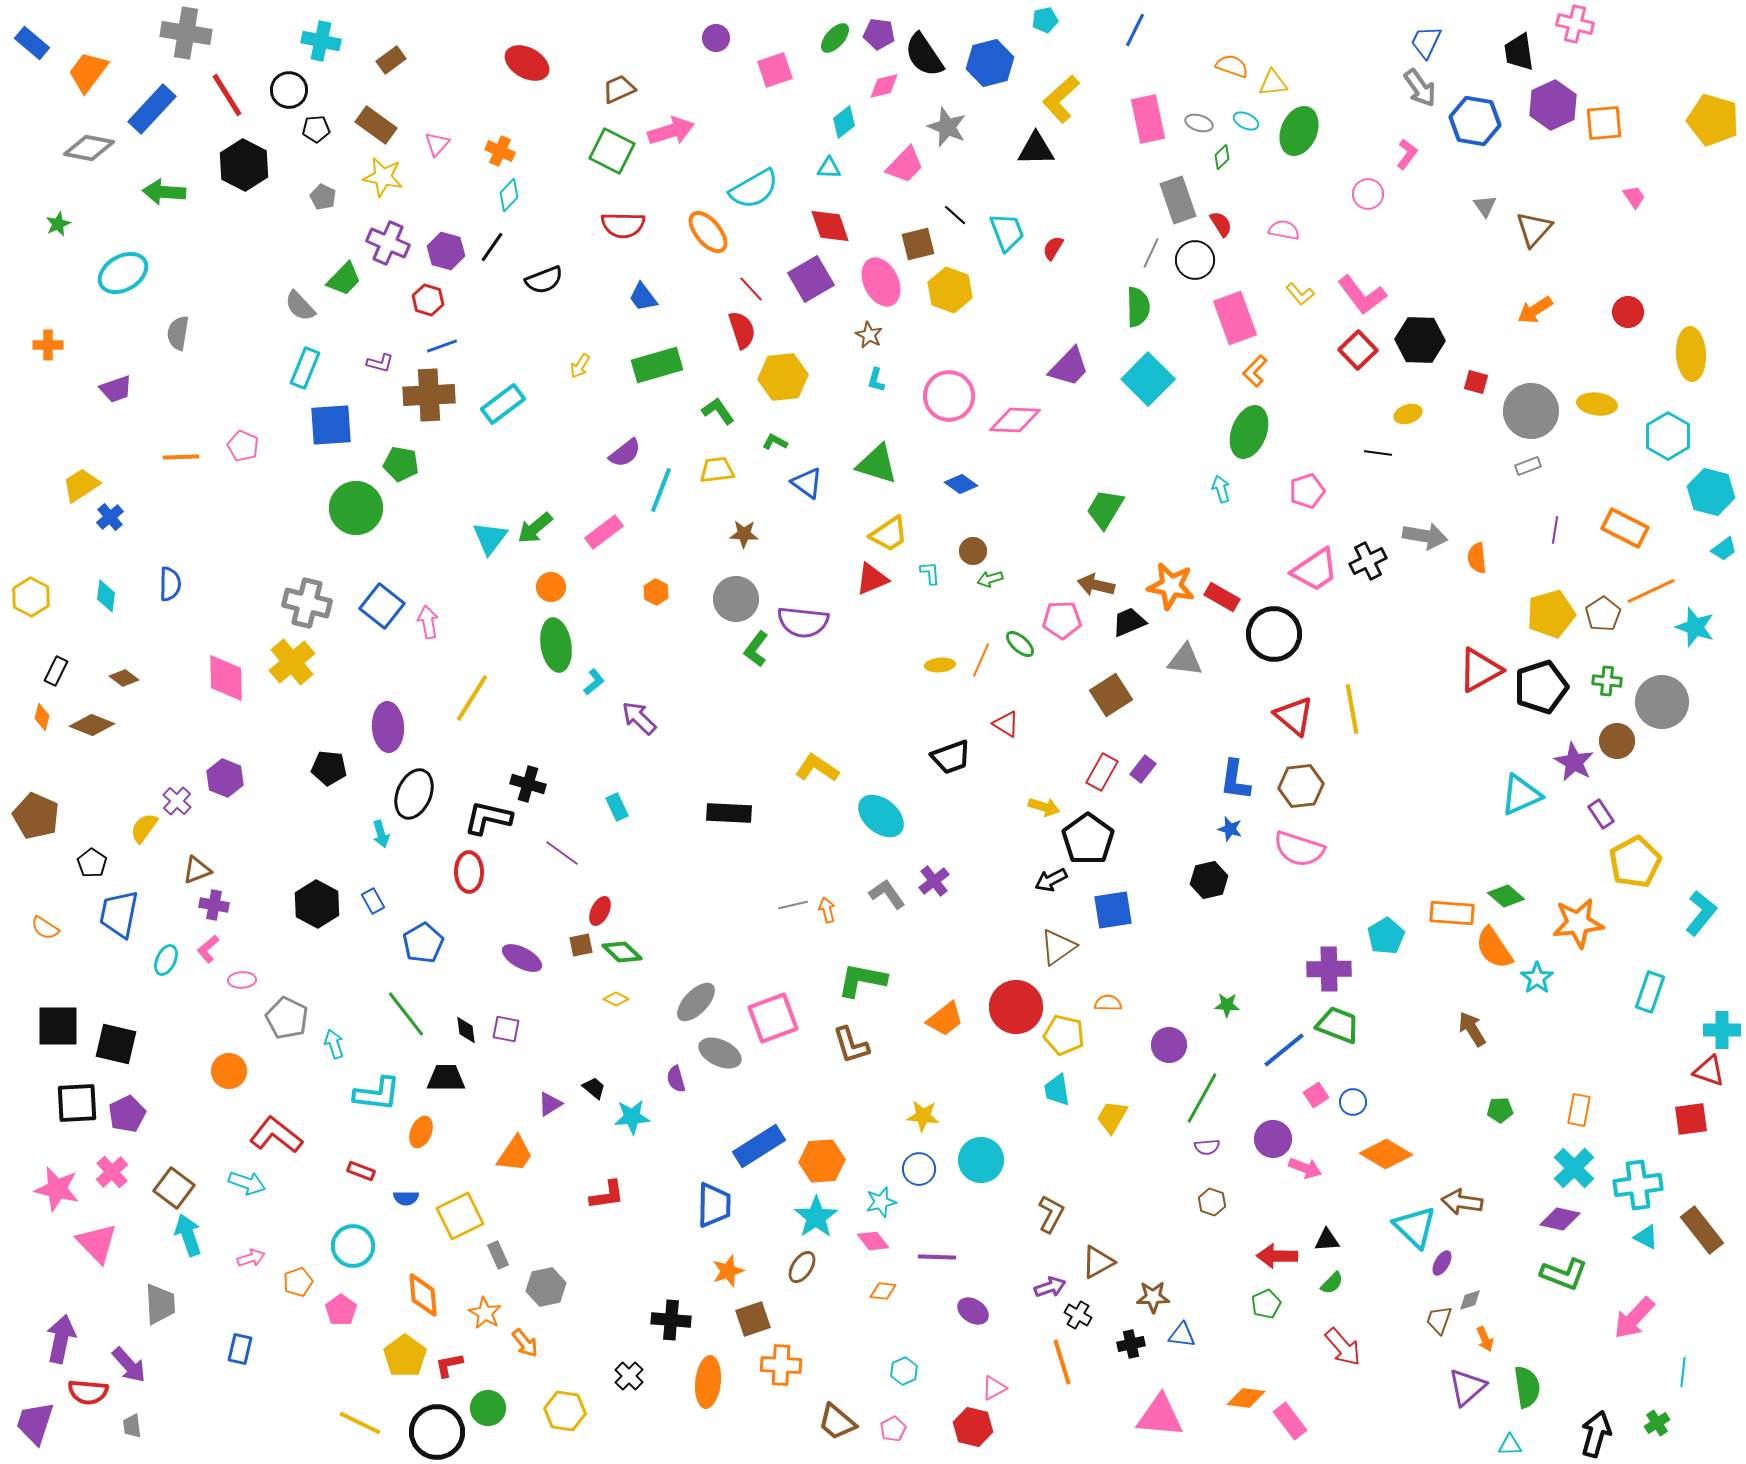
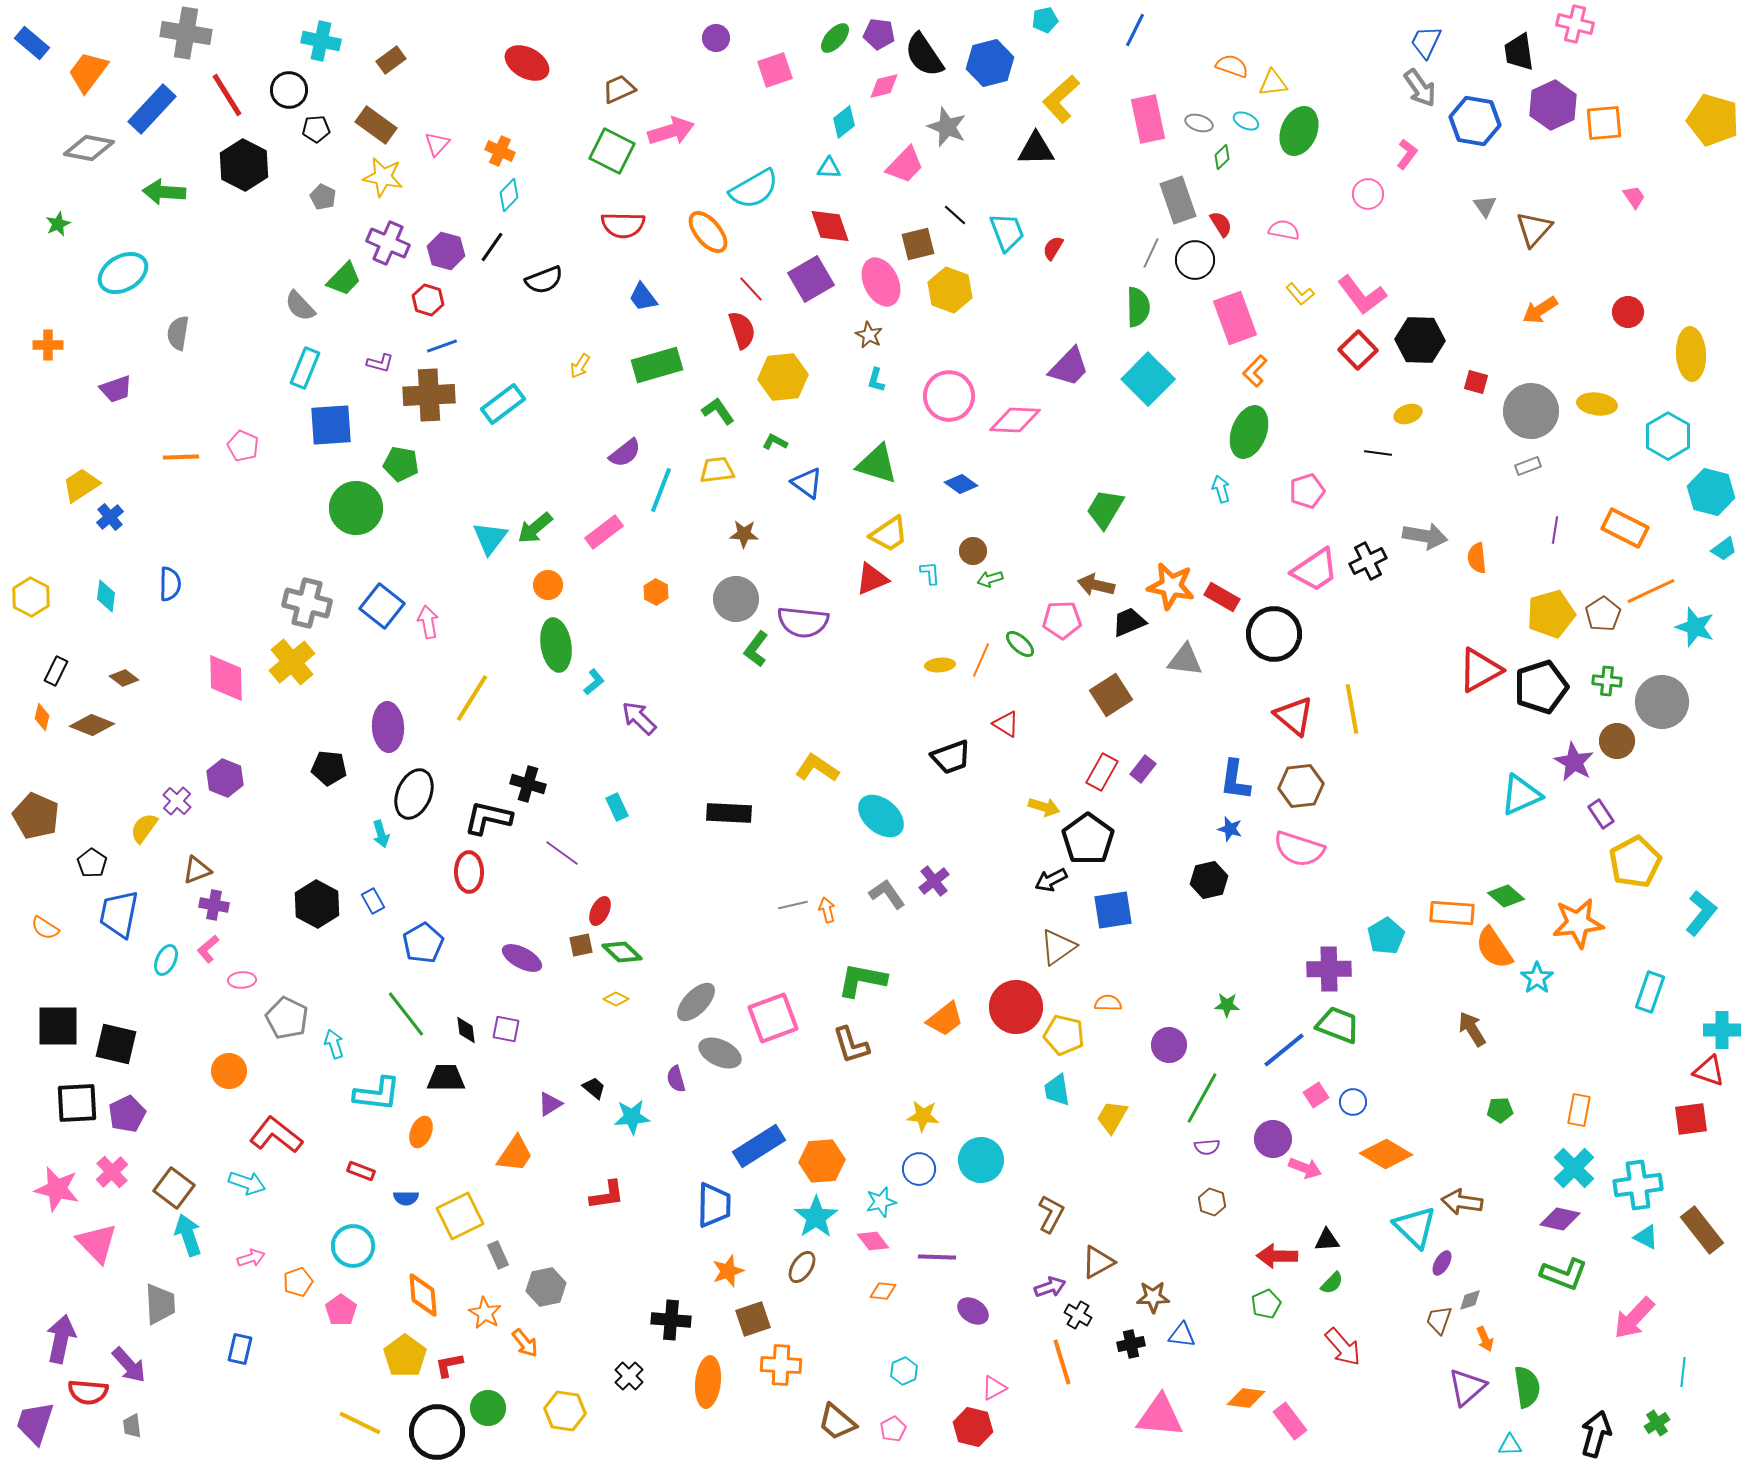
orange arrow at (1535, 310): moved 5 px right
orange circle at (551, 587): moved 3 px left, 2 px up
